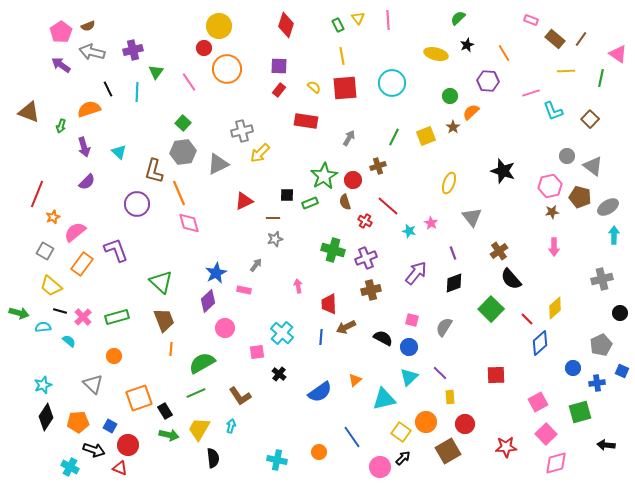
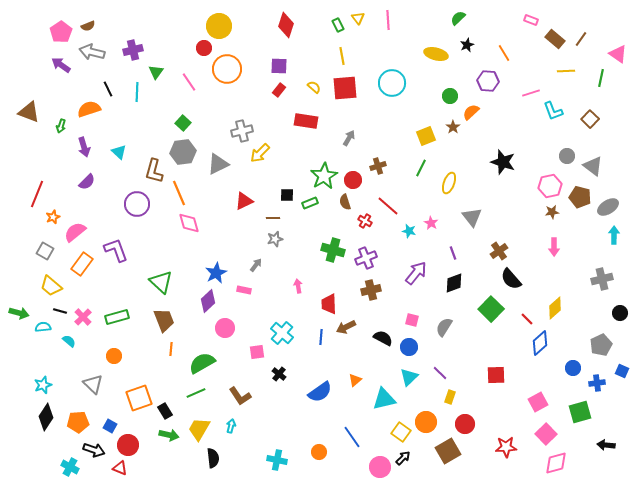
green line at (394, 137): moved 27 px right, 31 px down
black star at (503, 171): moved 9 px up
yellow rectangle at (450, 397): rotated 24 degrees clockwise
